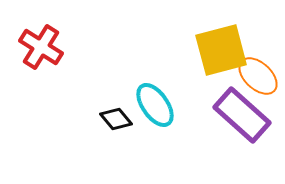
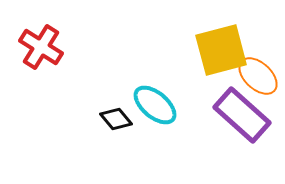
cyan ellipse: rotated 15 degrees counterclockwise
